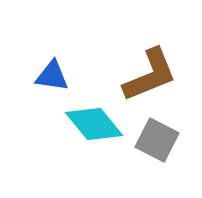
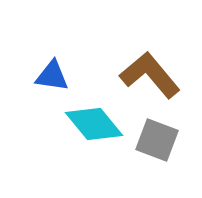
brown L-shape: rotated 108 degrees counterclockwise
gray square: rotated 6 degrees counterclockwise
